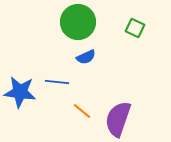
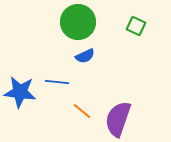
green square: moved 1 px right, 2 px up
blue semicircle: moved 1 px left, 1 px up
